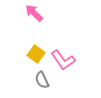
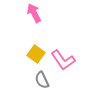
pink arrow: rotated 18 degrees clockwise
